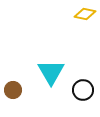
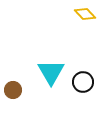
yellow diamond: rotated 35 degrees clockwise
black circle: moved 8 px up
